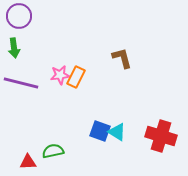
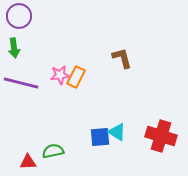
blue square: moved 6 px down; rotated 25 degrees counterclockwise
